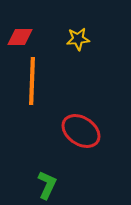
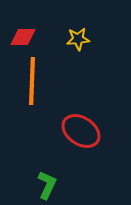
red diamond: moved 3 px right
